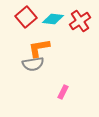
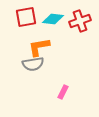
red square: rotated 30 degrees clockwise
red cross: rotated 15 degrees clockwise
orange L-shape: moved 1 px up
